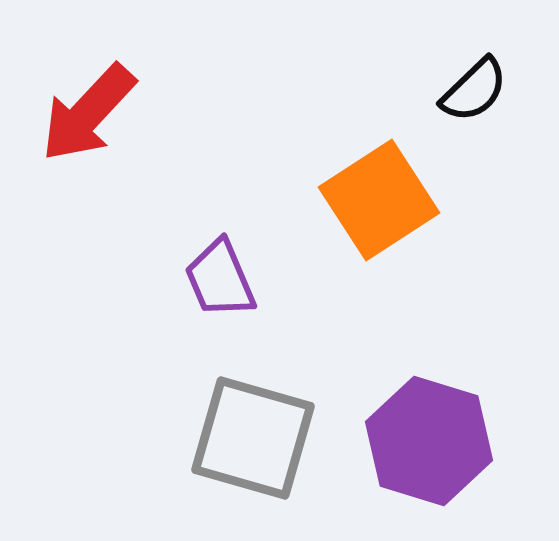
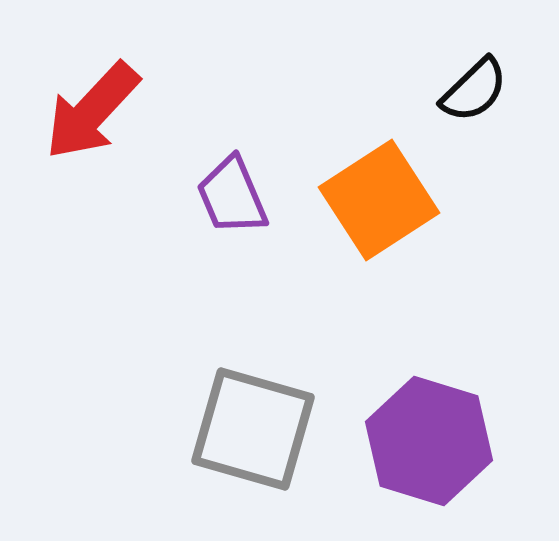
red arrow: moved 4 px right, 2 px up
purple trapezoid: moved 12 px right, 83 px up
gray square: moved 9 px up
